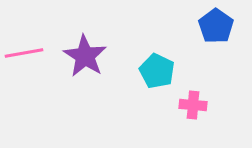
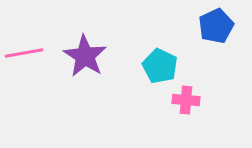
blue pentagon: rotated 12 degrees clockwise
cyan pentagon: moved 3 px right, 5 px up
pink cross: moved 7 px left, 5 px up
